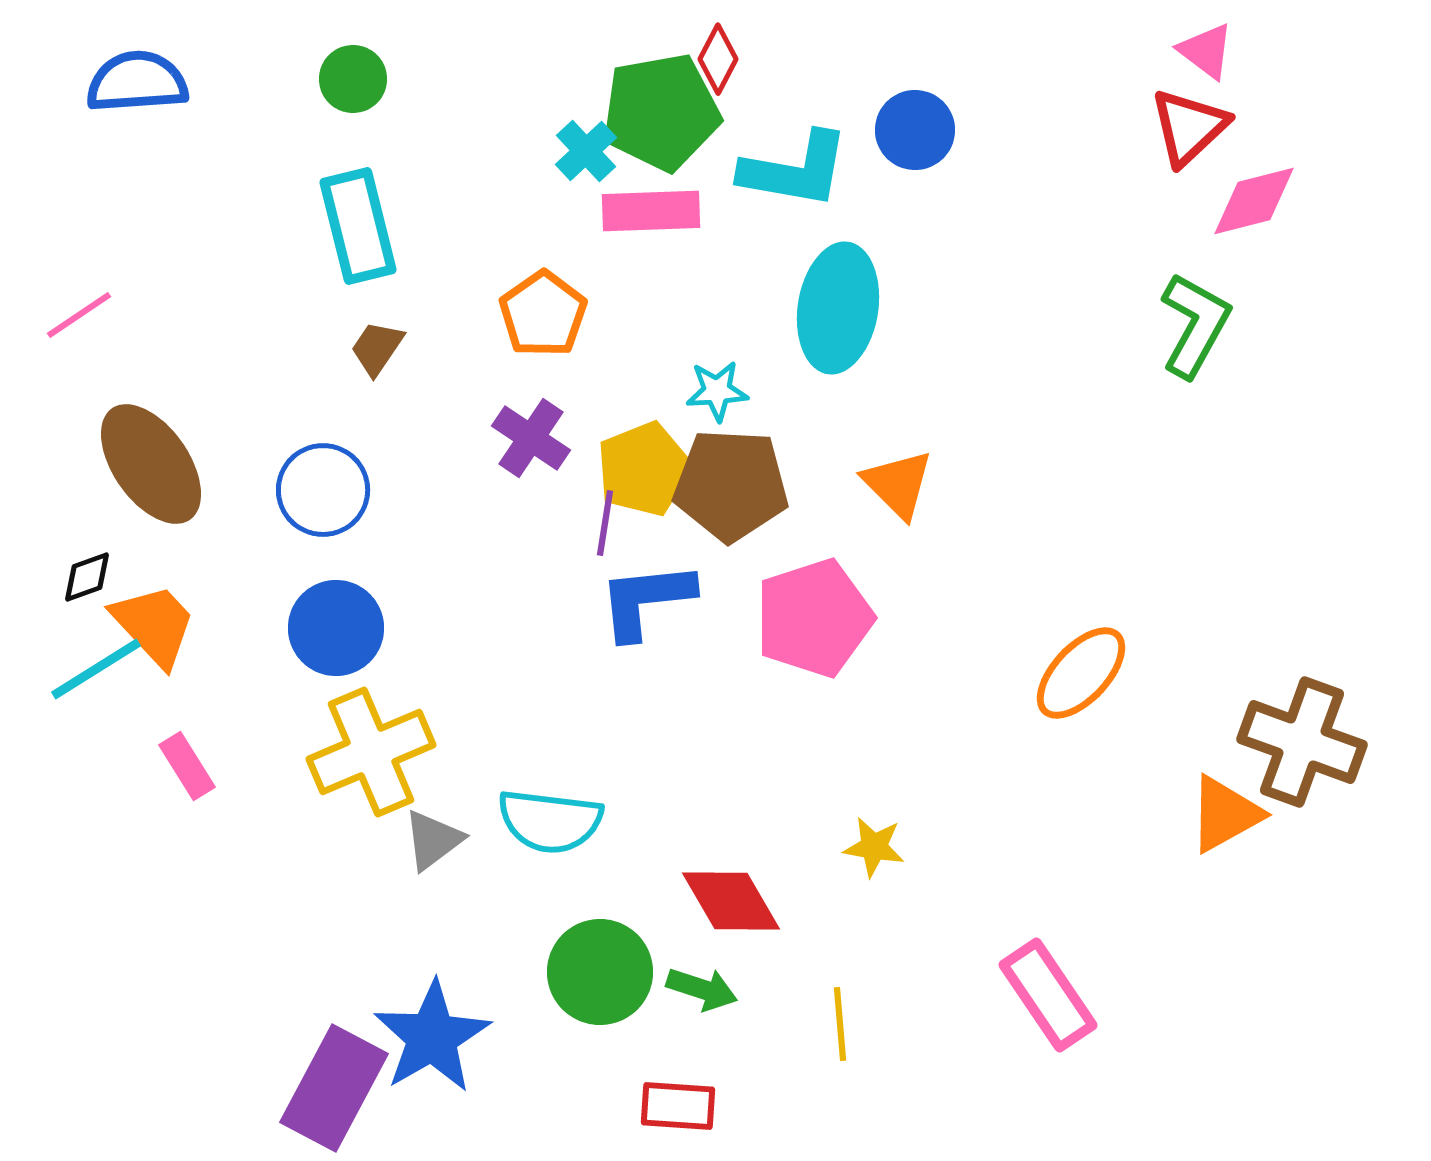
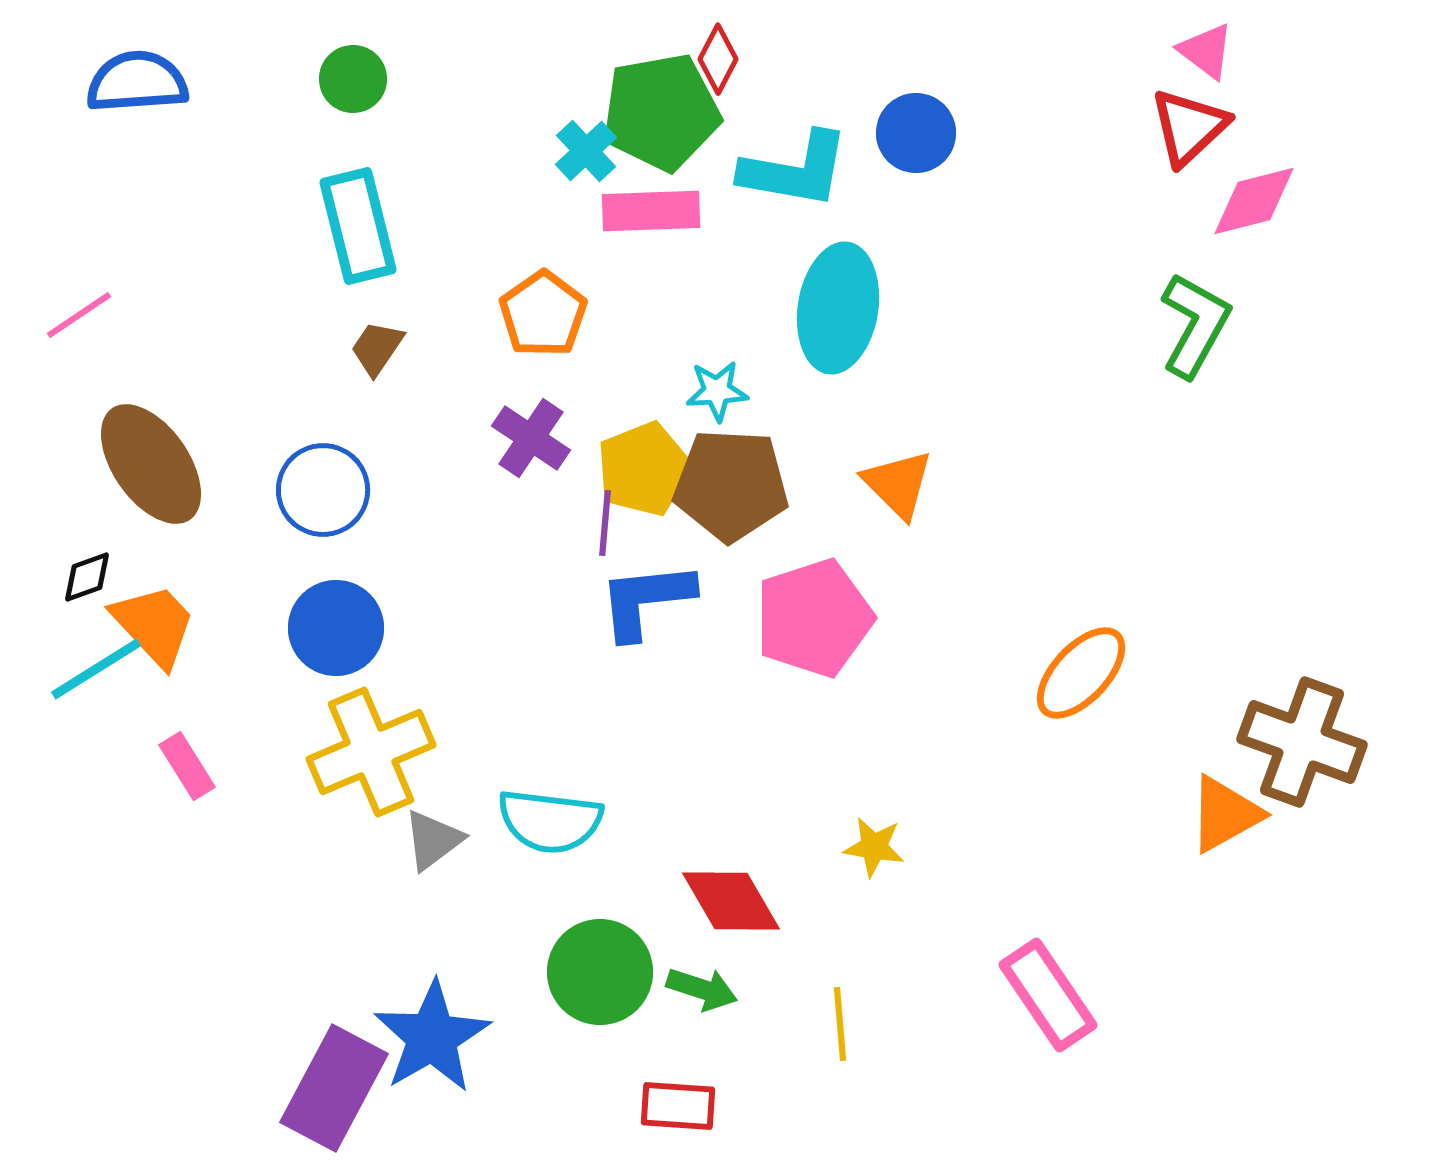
blue circle at (915, 130): moved 1 px right, 3 px down
purple line at (605, 523): rotated 4 degrees counterclockwise
